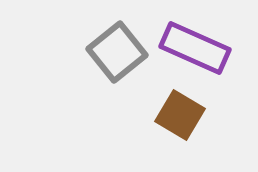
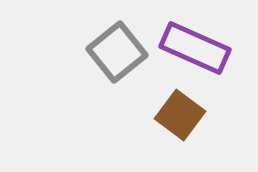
brown square: rotated 6 degrees clockwise
